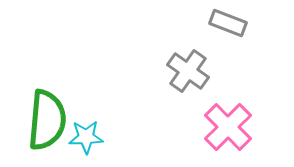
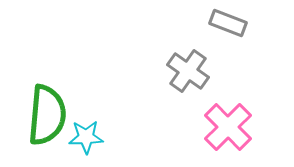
green semicircle: moved 5 px up
